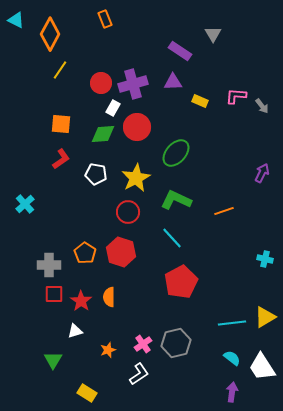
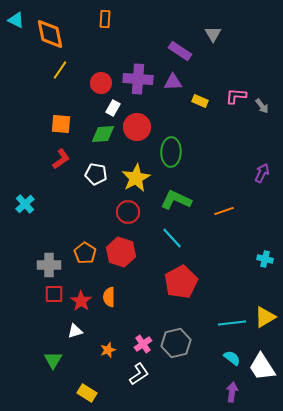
orange rectangle at (105, 19): rotated 24 degrees clockwise
orange diamond at (50, 34): rotated 40 degrees counterclockwise
purple cross at (133, 84): moved 5 px right, 5 px up; rotated 20 degrees clockwise
green ellipse at (176, 153): moved 5 px left, 1 px up; rotated 40 degrees counterclockwise
